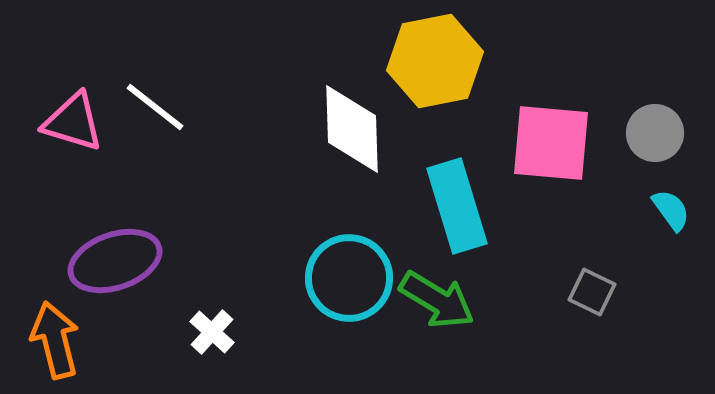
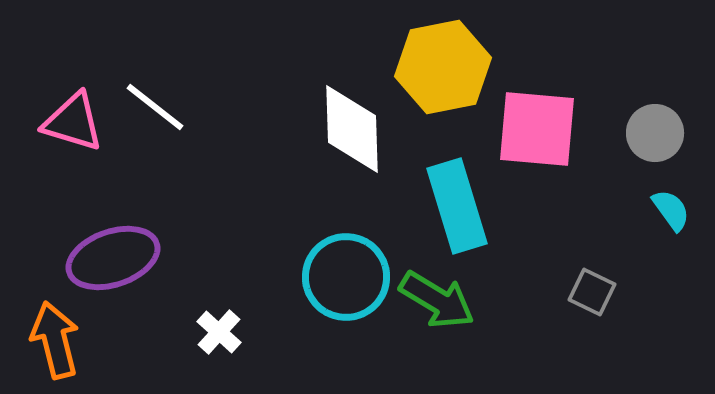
yellow hexagon: moved 8 px right, 6 px down
pink square: moved 14 px left, 14 px up
purple ellipse: moved 2 px left, 3 px up
cyan circle: moved 3 px left, 1 px up
white cross: moved 7 px right
